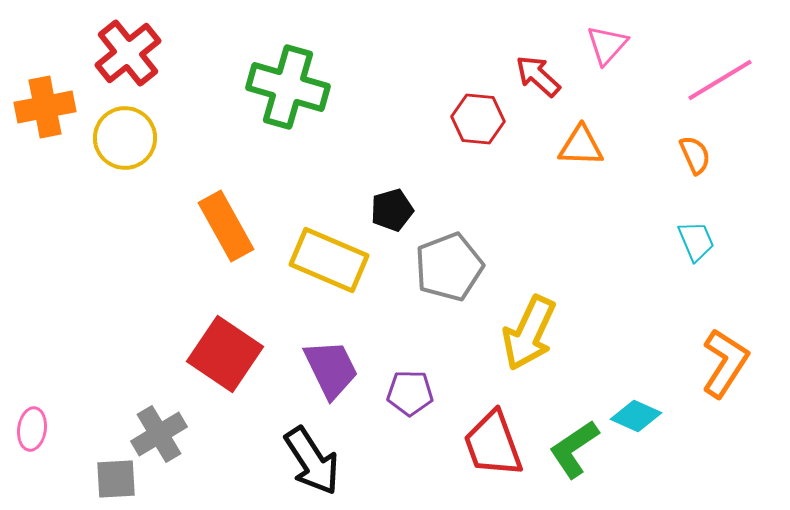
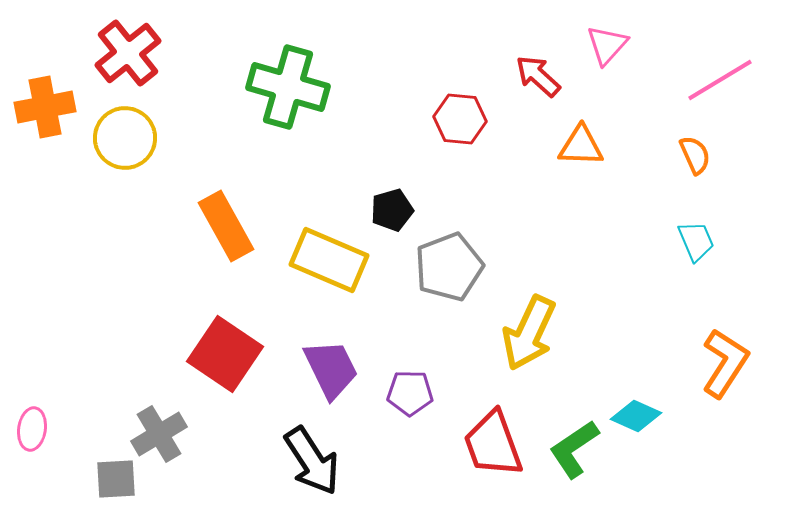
red hexagon: moved 18 px left
